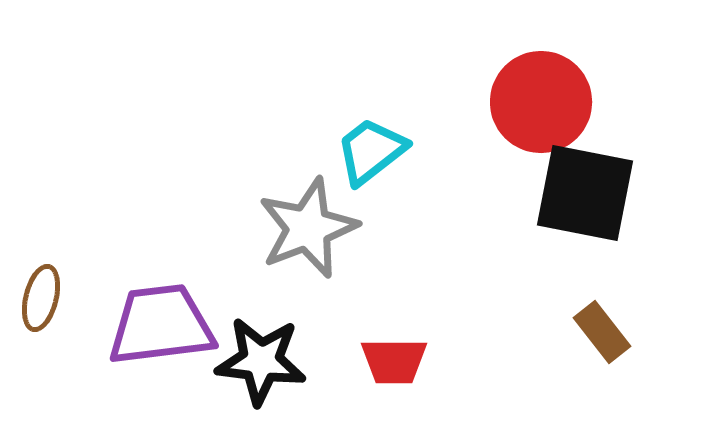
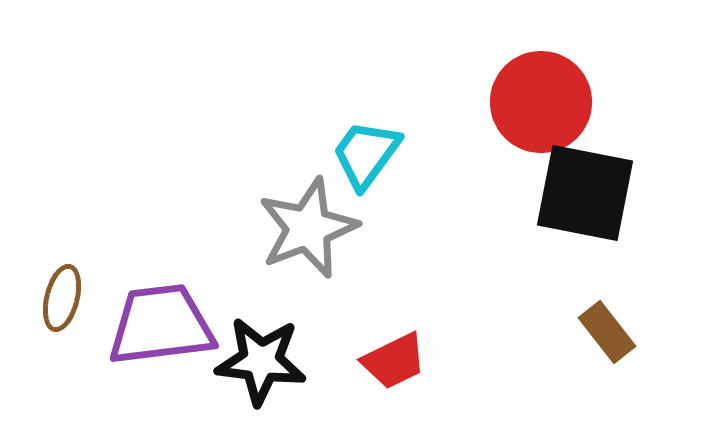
cyan trapezoid: moved 5 px left, 3 px down; rotated 16 degrees counterclockwise
brown ellipse: moved 21 px right
brown rectangle: moved 5 px right
red trapezoid: rotated 26 degrees counterclockwise
